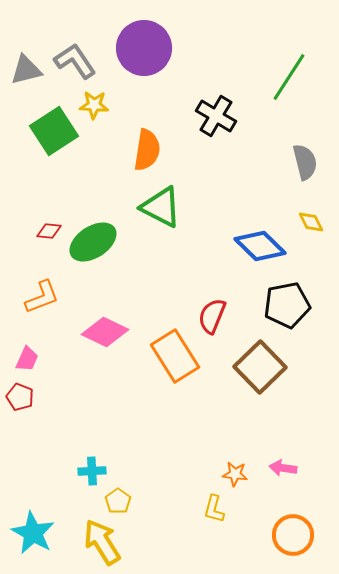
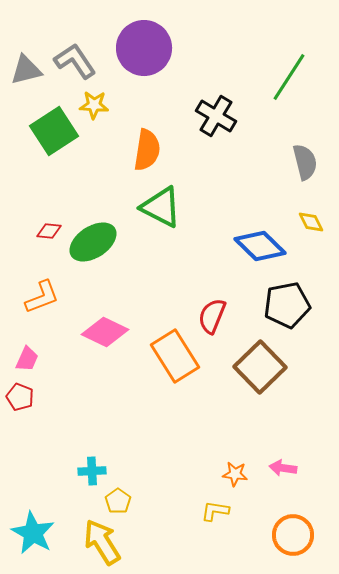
yellow L-shape: moved 1 px right, 2 px down; rotated 84 degrees clockwise
